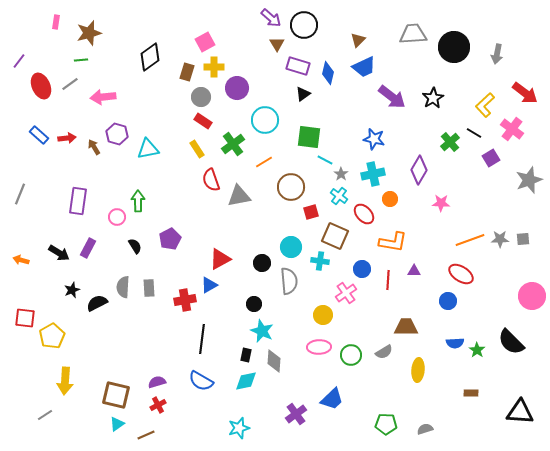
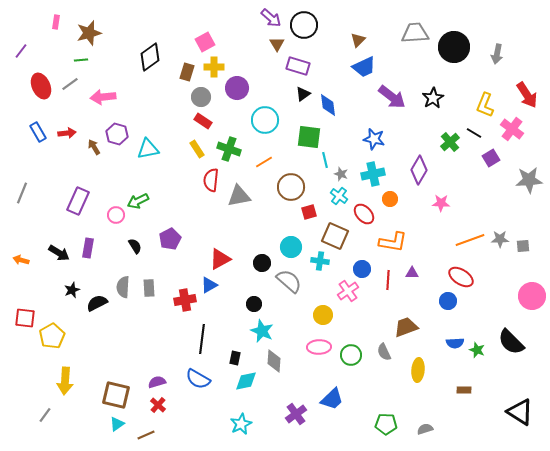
gray trapezoid at (413, 34): moved 2 px right, 1 px up
purple line at (19, 61): moved 2 px right, 10 px up
blue diamond at (328, 73): moved 32 px down; rotated 20 degrees counterclockwise
red arrow at (525, 93): moved 2 px right, 2 px down; rotated 20 degrees clockwise
yellow L-shape at (485, 105): rotated 25 degrees counterclockwise
blue rectangle at (39, 135): moved 1 px left, 3 px up; rotated 18 degrees clockwise
red arrow at (67, 138): moved 5 px up
green cross at (233, 144): moved 4 px left, 5 px down; rotated 35 degrees counterclockwise
cyan line at (325, 160): rotated 49 degrees clockwise
gray star at (341, 174): rotated 16 degrees counterclockwise
red semicircle at (211, 180): rotated 25 degrees clockwise
gray star at (529, 180): rotated 16 degrees clockwise
gray line at (20, 194): moved 2 px right, 1 px up
purple rectangle at (78, 201): rotated 16 degrees clockwise
green arrow at (138, 201): rotated 115 degrees counterclockwise
red square at (311, 212): moved 2 px left
pink circle at (117, 217): moved 1 px left, 2 px up
gray square at (523, 239): moved 7 px down
purple rectangle at (88, 248): rotated 18 degrees counterclockwise
purple triangle at (414, 271): moved 2 px left, 2 px down
red ellipse at (461, 274): moved 3 px down
gray semicircle at (289, 281): rotated 44 degrees counterclockwise
pink cross at (346, 293): moved 2 px right, 2 px up
brown trapezoid at (406, 327): rotated 20 degrees counterclockwise
green star at (477, 350): rotated 14 degrees counterclockwise
gray semicircle at (384, 352): rotated 96 degrees clockwise
black rectangle at (246, 355): moved 11 px left, 3 px down
blue semicircle at (201, 381): moved 3 px left, 2 px up
brown rectangle at (471, 393): moved 7 px left, 3 px up
red cross at (158, 405): rotated 21 degrees counterclockwise
black triangle at (520, 412): rotated 28 degrees clockwise
gray line at (45, 415): rotated 21 degrees counterclockwise
cyan star at (239, 428): moved 2 px right, 4 px up; rotated 10 degrees counterclockwise
